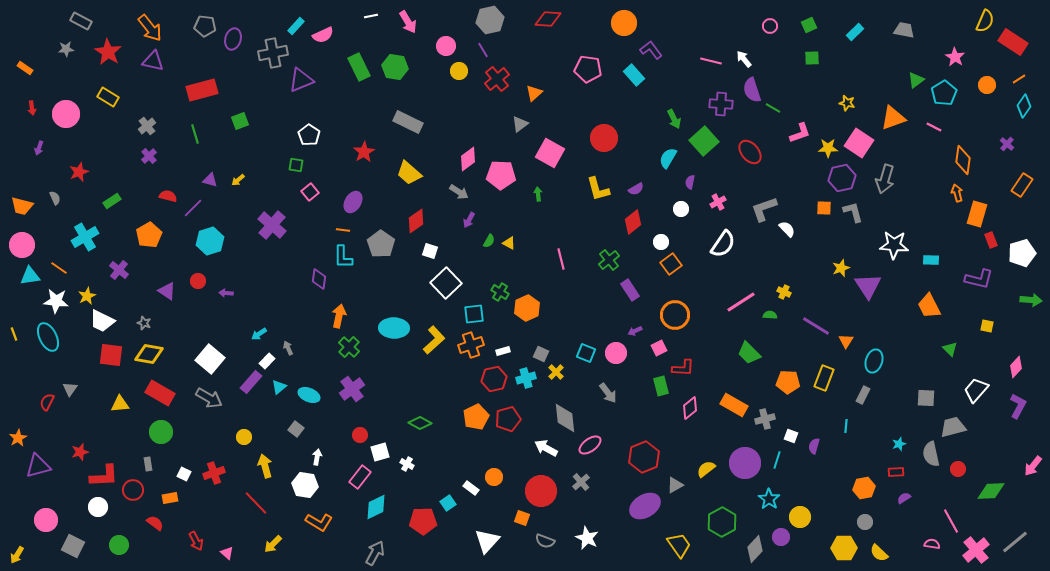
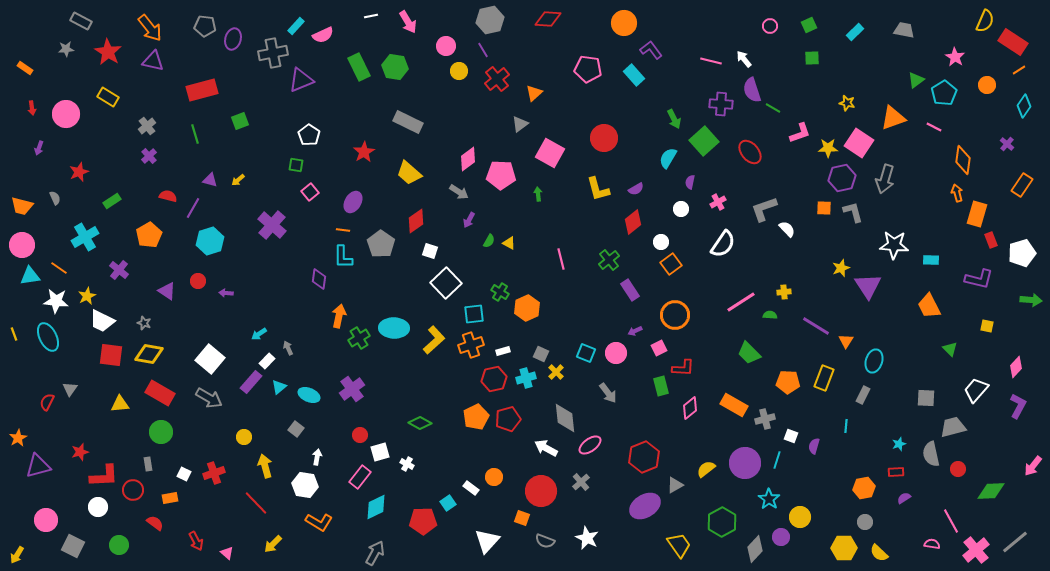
orange line at (1019, 79): moved 9 px up
purple line at (193, 208): rotated 15 degrees counterclockwise
yellow cross at (784, 292): rotated 32 degrees counterclockwise
green cross at (349, 347): moved 10 px right, 9 px up; rotated 15 degrees clockwise
